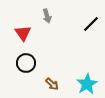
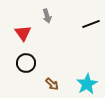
black line: rotated 24 degrees clockwise
